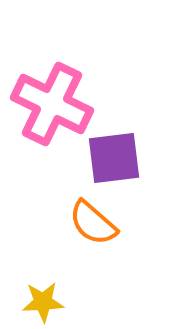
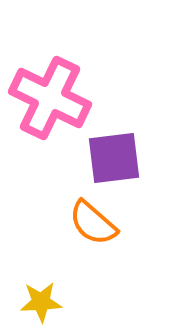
pink cross: moved 2 px left, 6 px up
yellow star: moved 2 px left
